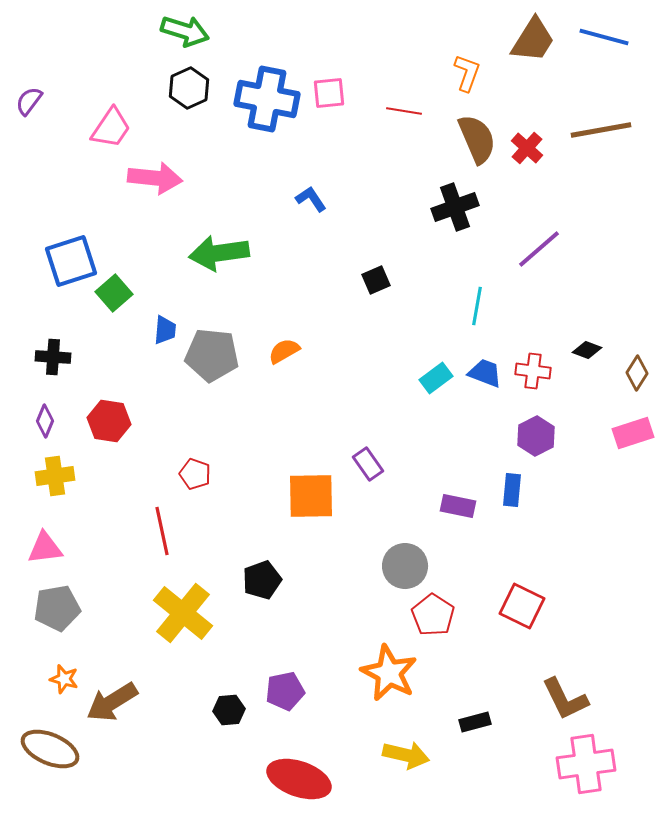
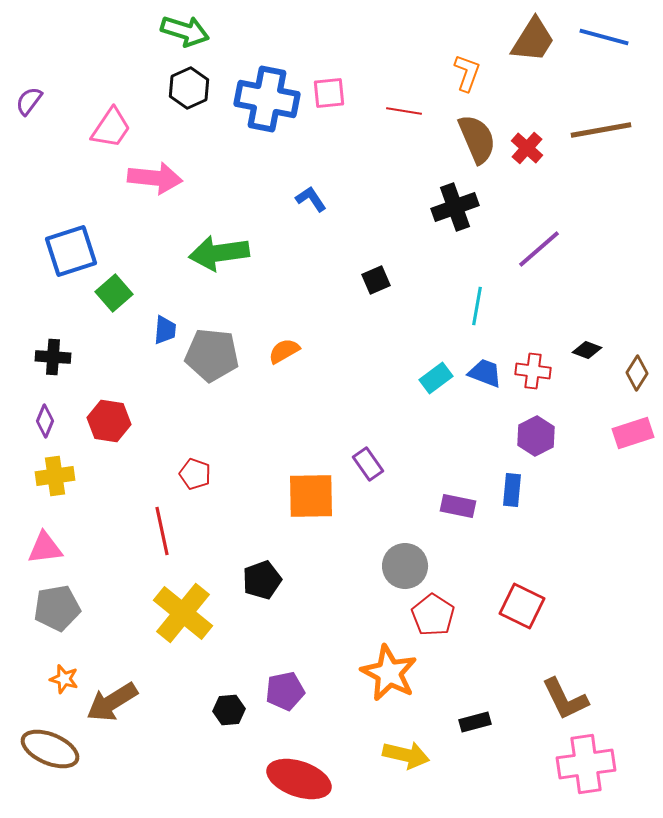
blue square at (71, 261): moved 10 px up
